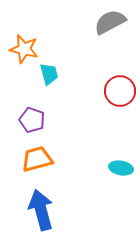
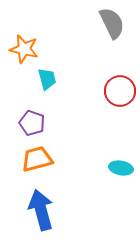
gray semicircle: moved 2 px right, 1 px down; rotated 92 degrees clockwise
cyan trapezoid: moved 2 px left, 5 px down
purple pentagon: moved 3 px down
